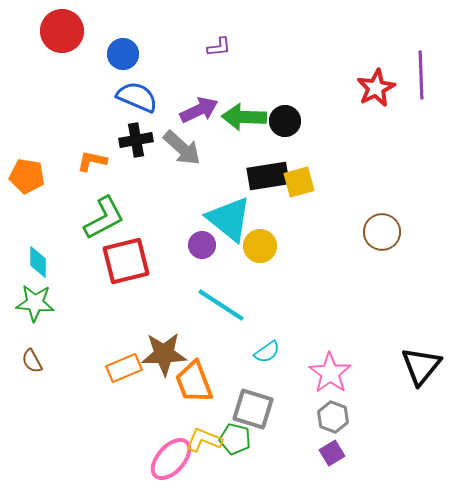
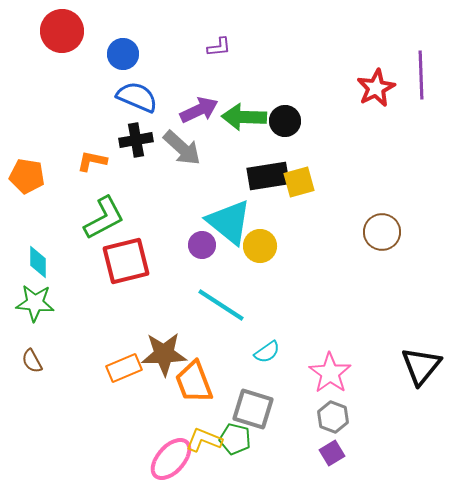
cyan triangle: moved 3 px down
